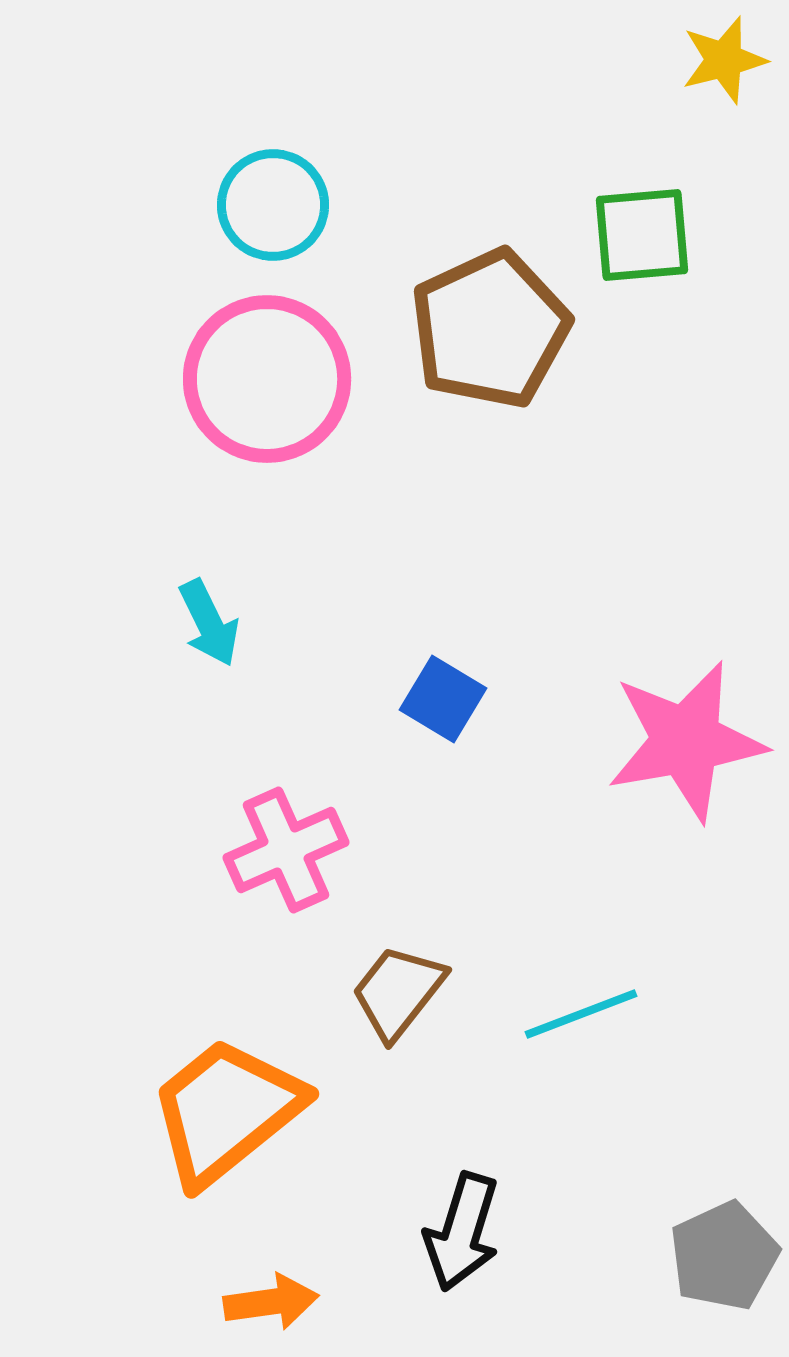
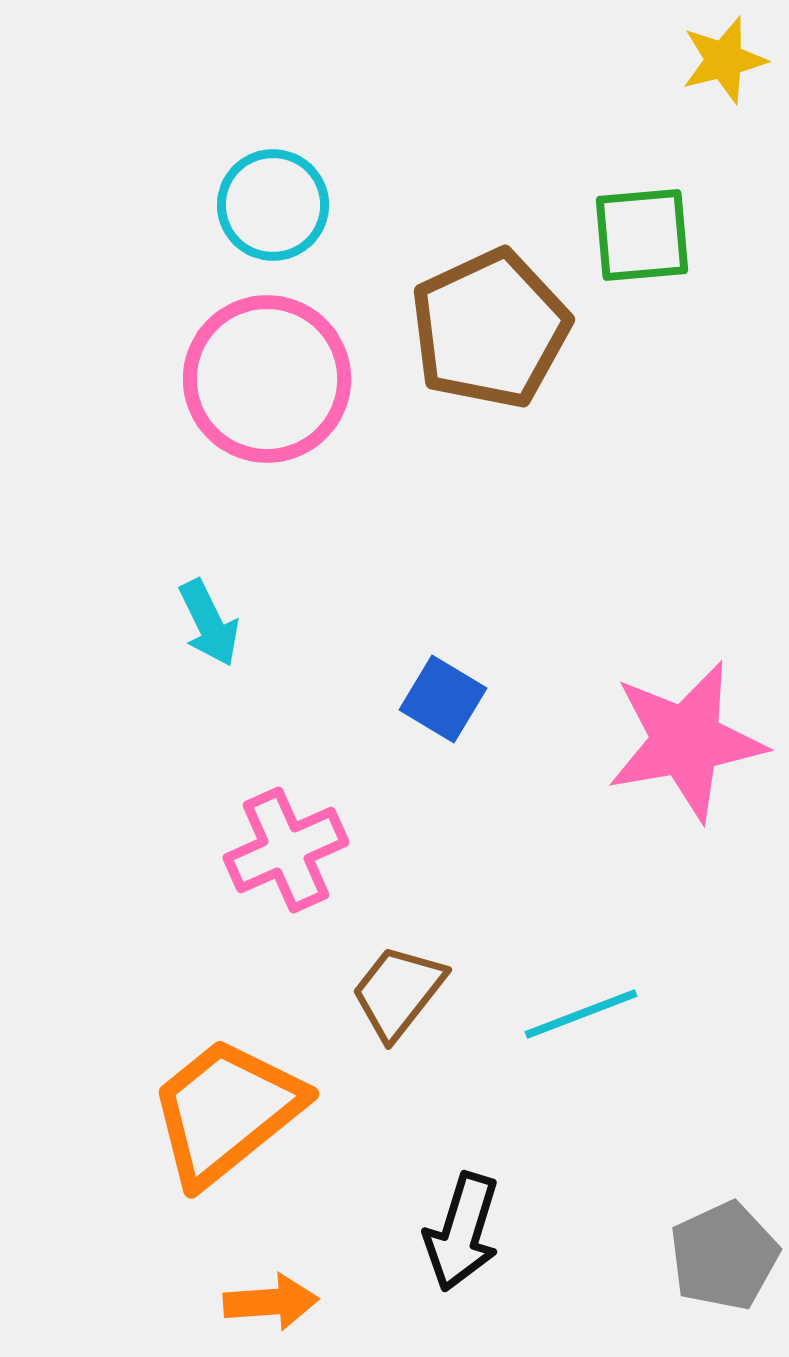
orange arrow: rotated 4 degrees clockwise
